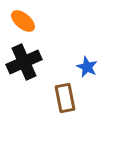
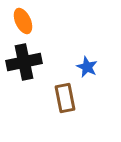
orange ellipse: rotated 25 degrees clockwise
black cross: rotated 12 degrees clockwise
